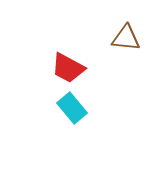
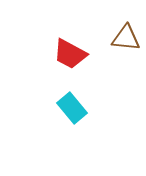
red trapezoid: moved 2 px right, 14 px up
